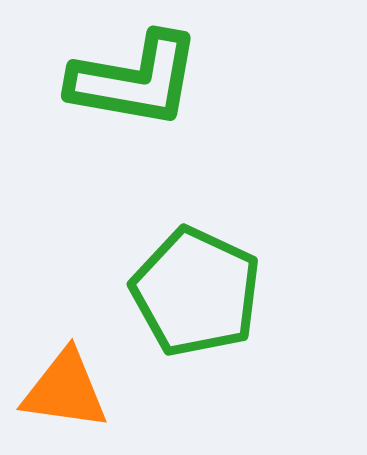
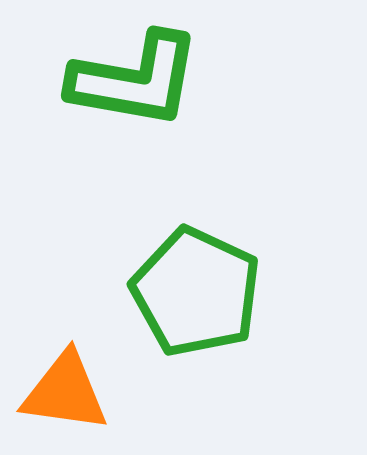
orange triangle: moved 2 px down
